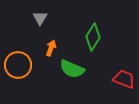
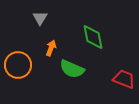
green diamond: rotated 44 degrees counterclockwise
